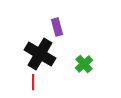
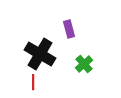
purple rectangle: moved 12 px right, 2 px down
